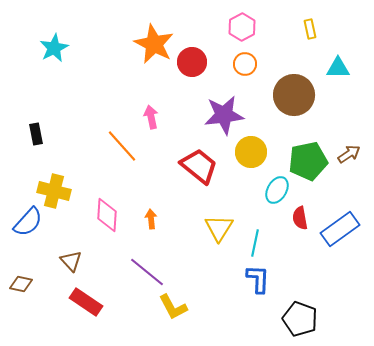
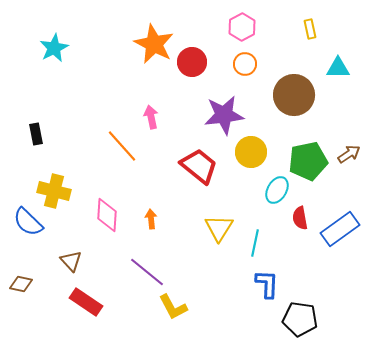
blue semicircle: rotated 92 degrees clockwise
blue L-shape: moved 9 px right, 5 px down
black pentagon: rotated 12 degrees counterclockwise
